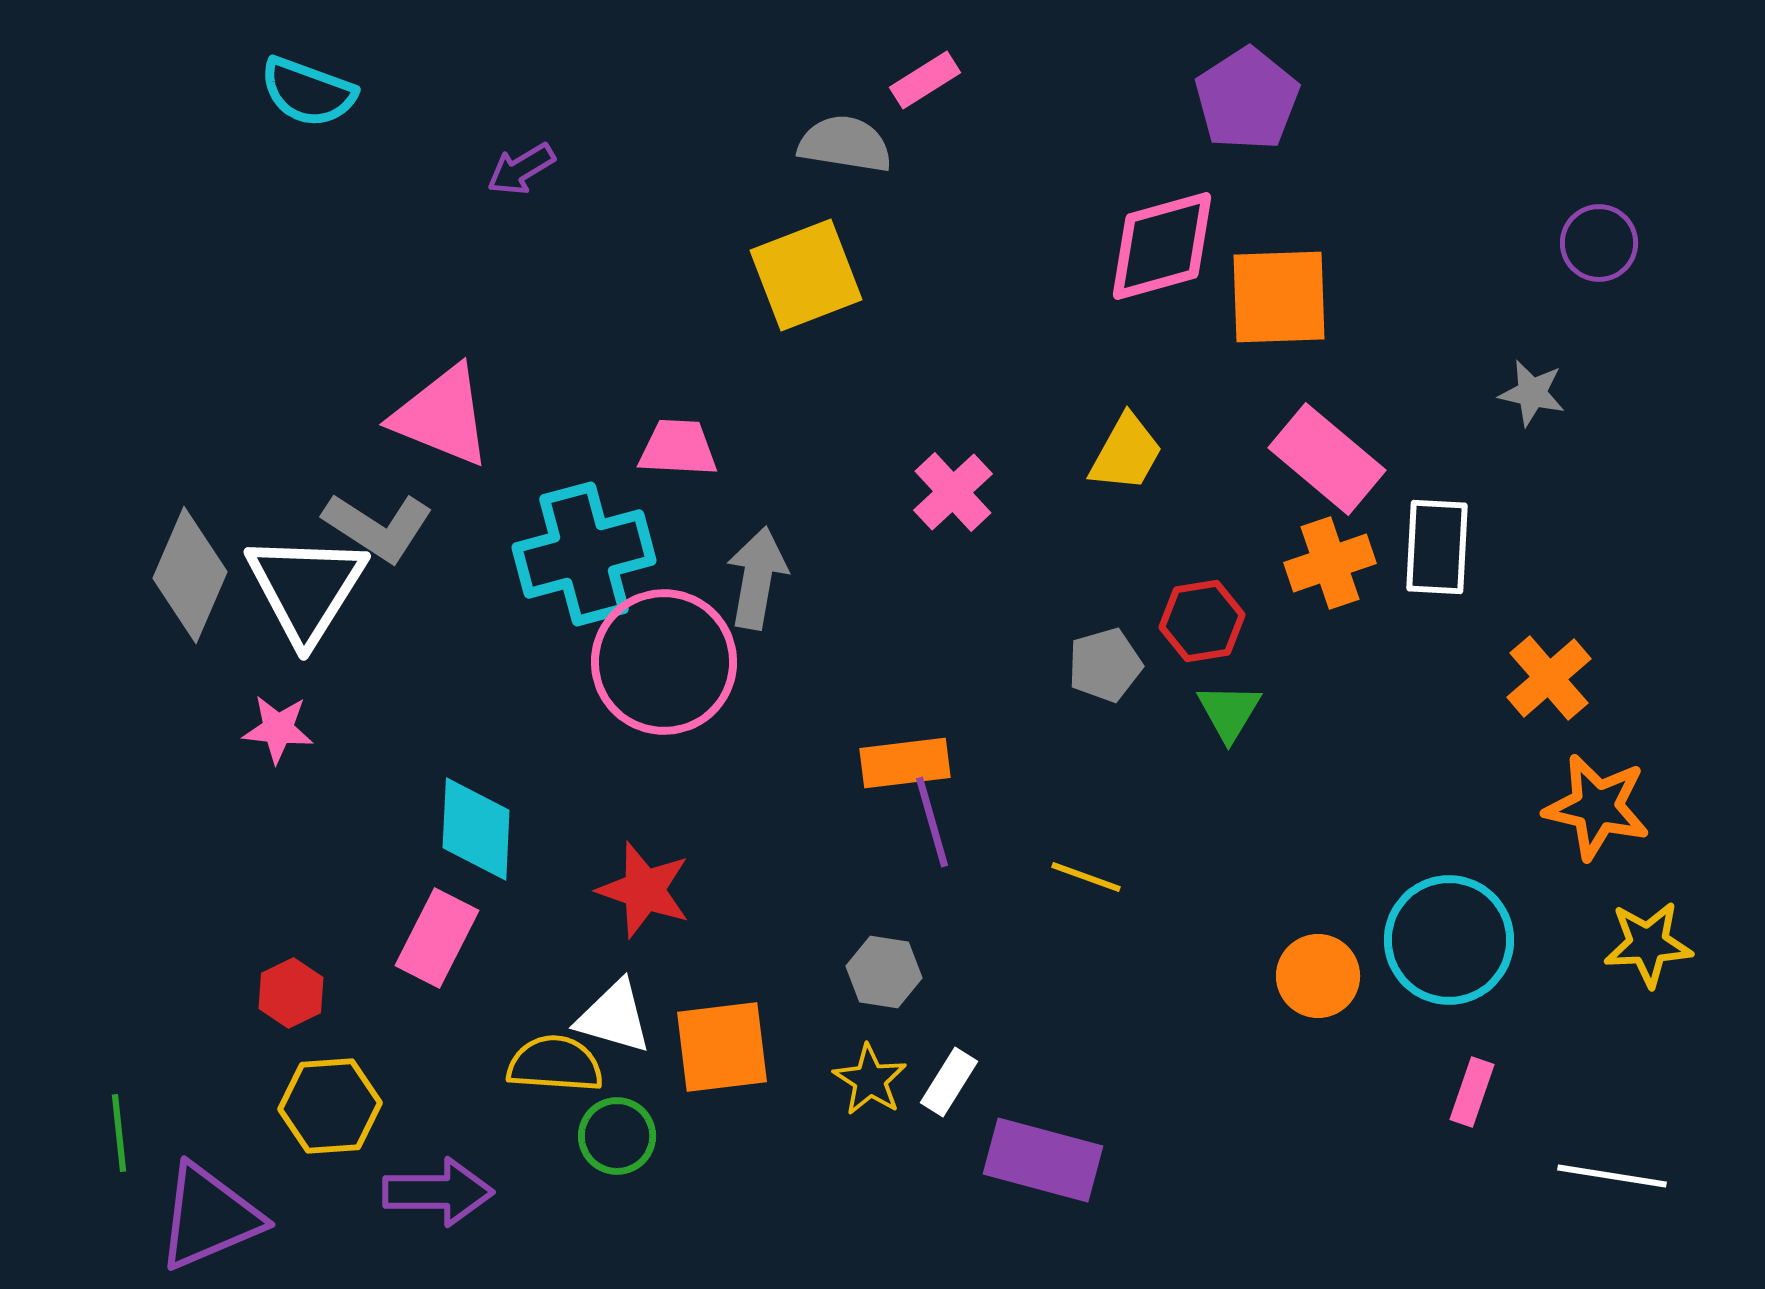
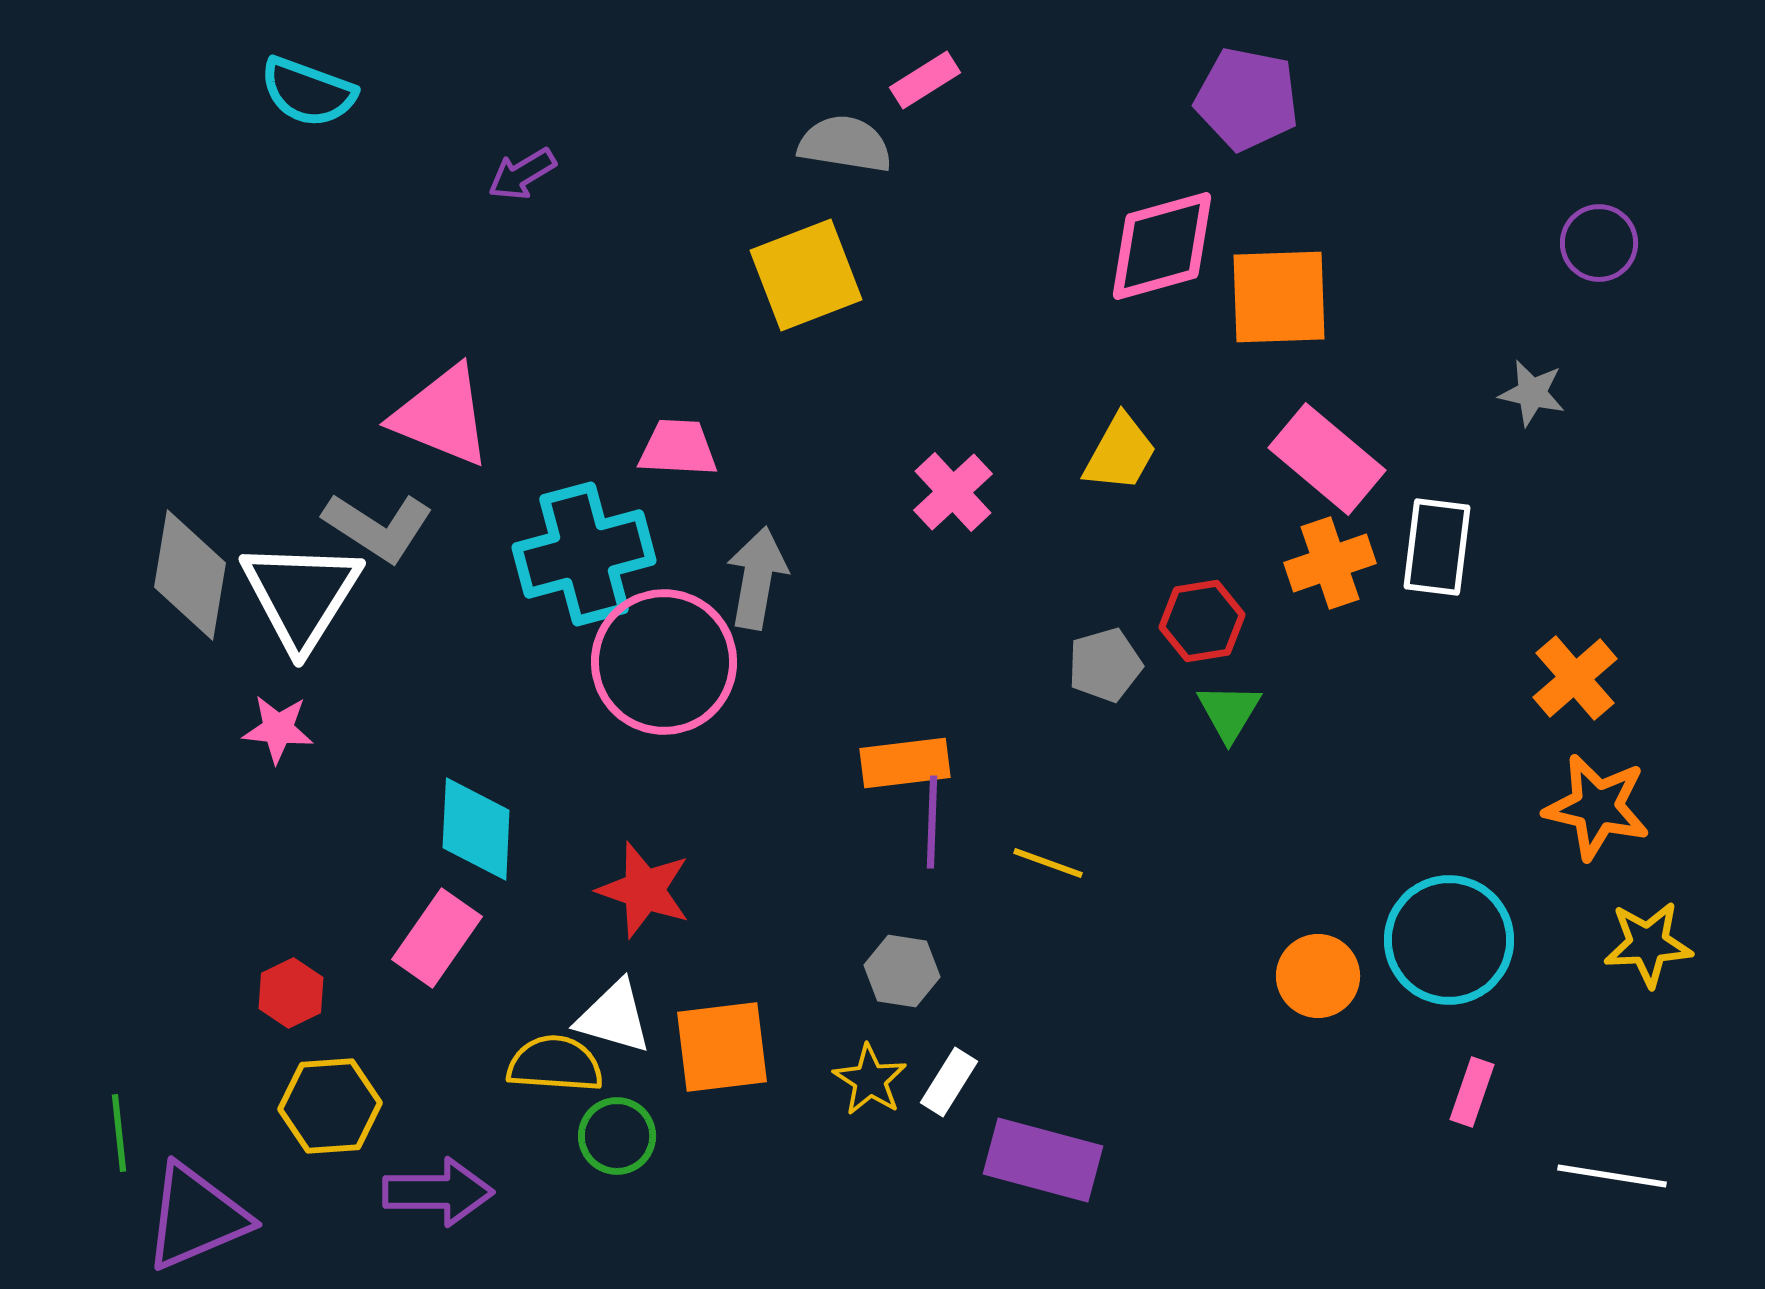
purple pentagon at (1247, 99): rotated 28 degrees counterclockwise
purple arrow at (521, 169): moved 1 px right, 5 px down
yellow trapezoid at (1126, 453): moved 6 px left
white rectangle at (1437, 547): rotated 4 degrees clockwise
gray diamond at (190, 575): rotated 14 degrees counterclockwise
white triangle at (306, 588): moved 5 px left, 7 px down
orange cross at (1549, 678): moved 26 px right
purple line at (932, 822): rotated 18 degrees clockwise
yellow line at (1086, 877): moved 38 px left, 14 px up
pink rectangle at (437, 938): rotated 8 degrees clockwise
gray hexagon at (884, 972): moved 18 px right, 1 px up
purple triangle at (209, 1217): moved 13 px left
